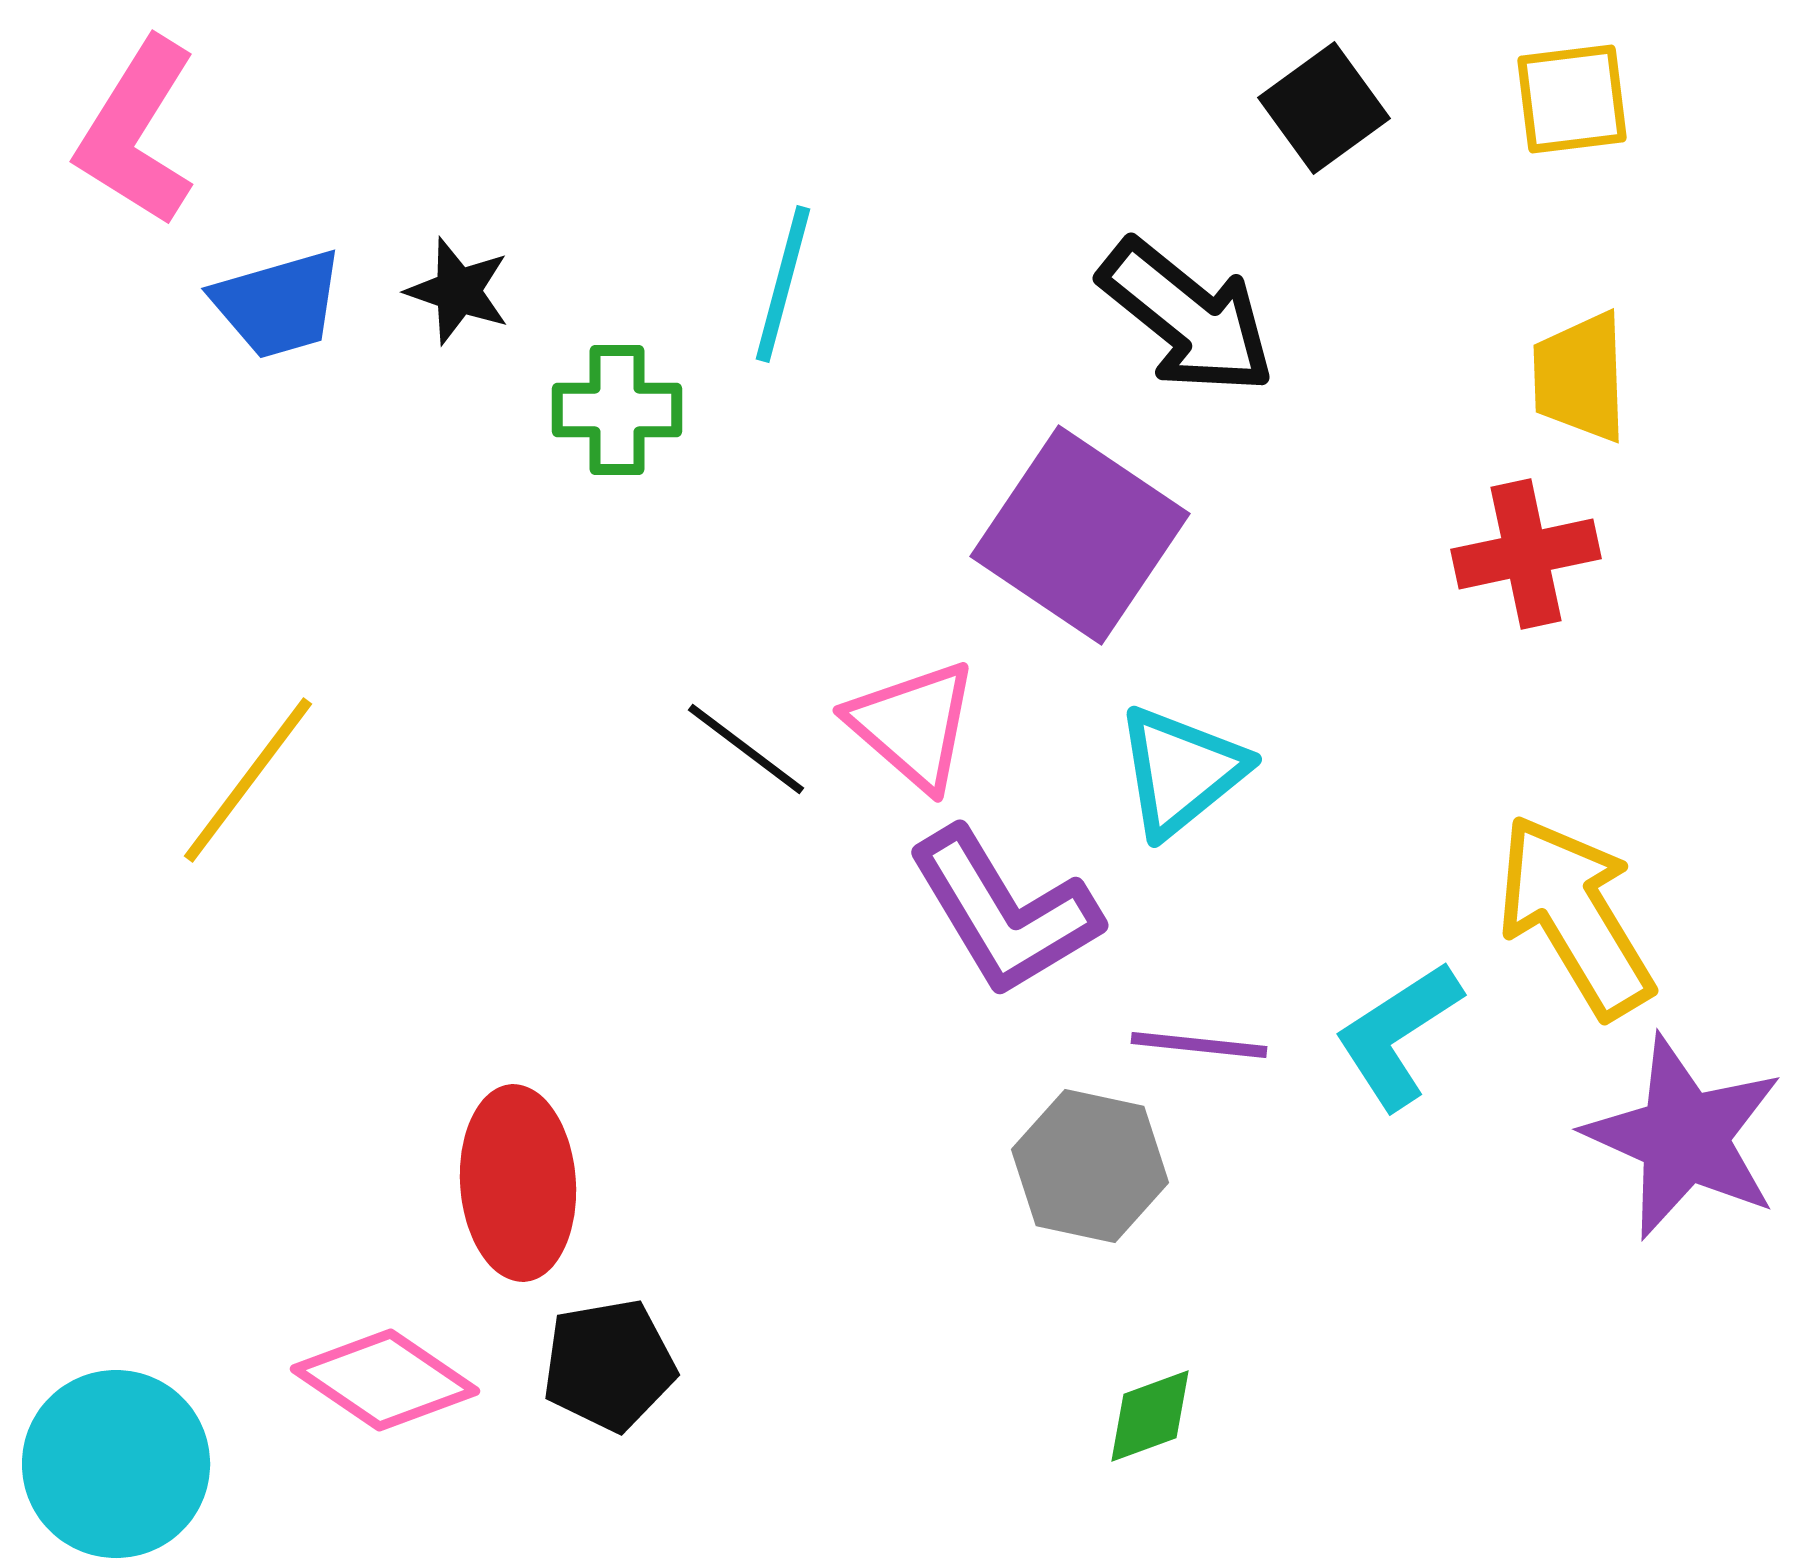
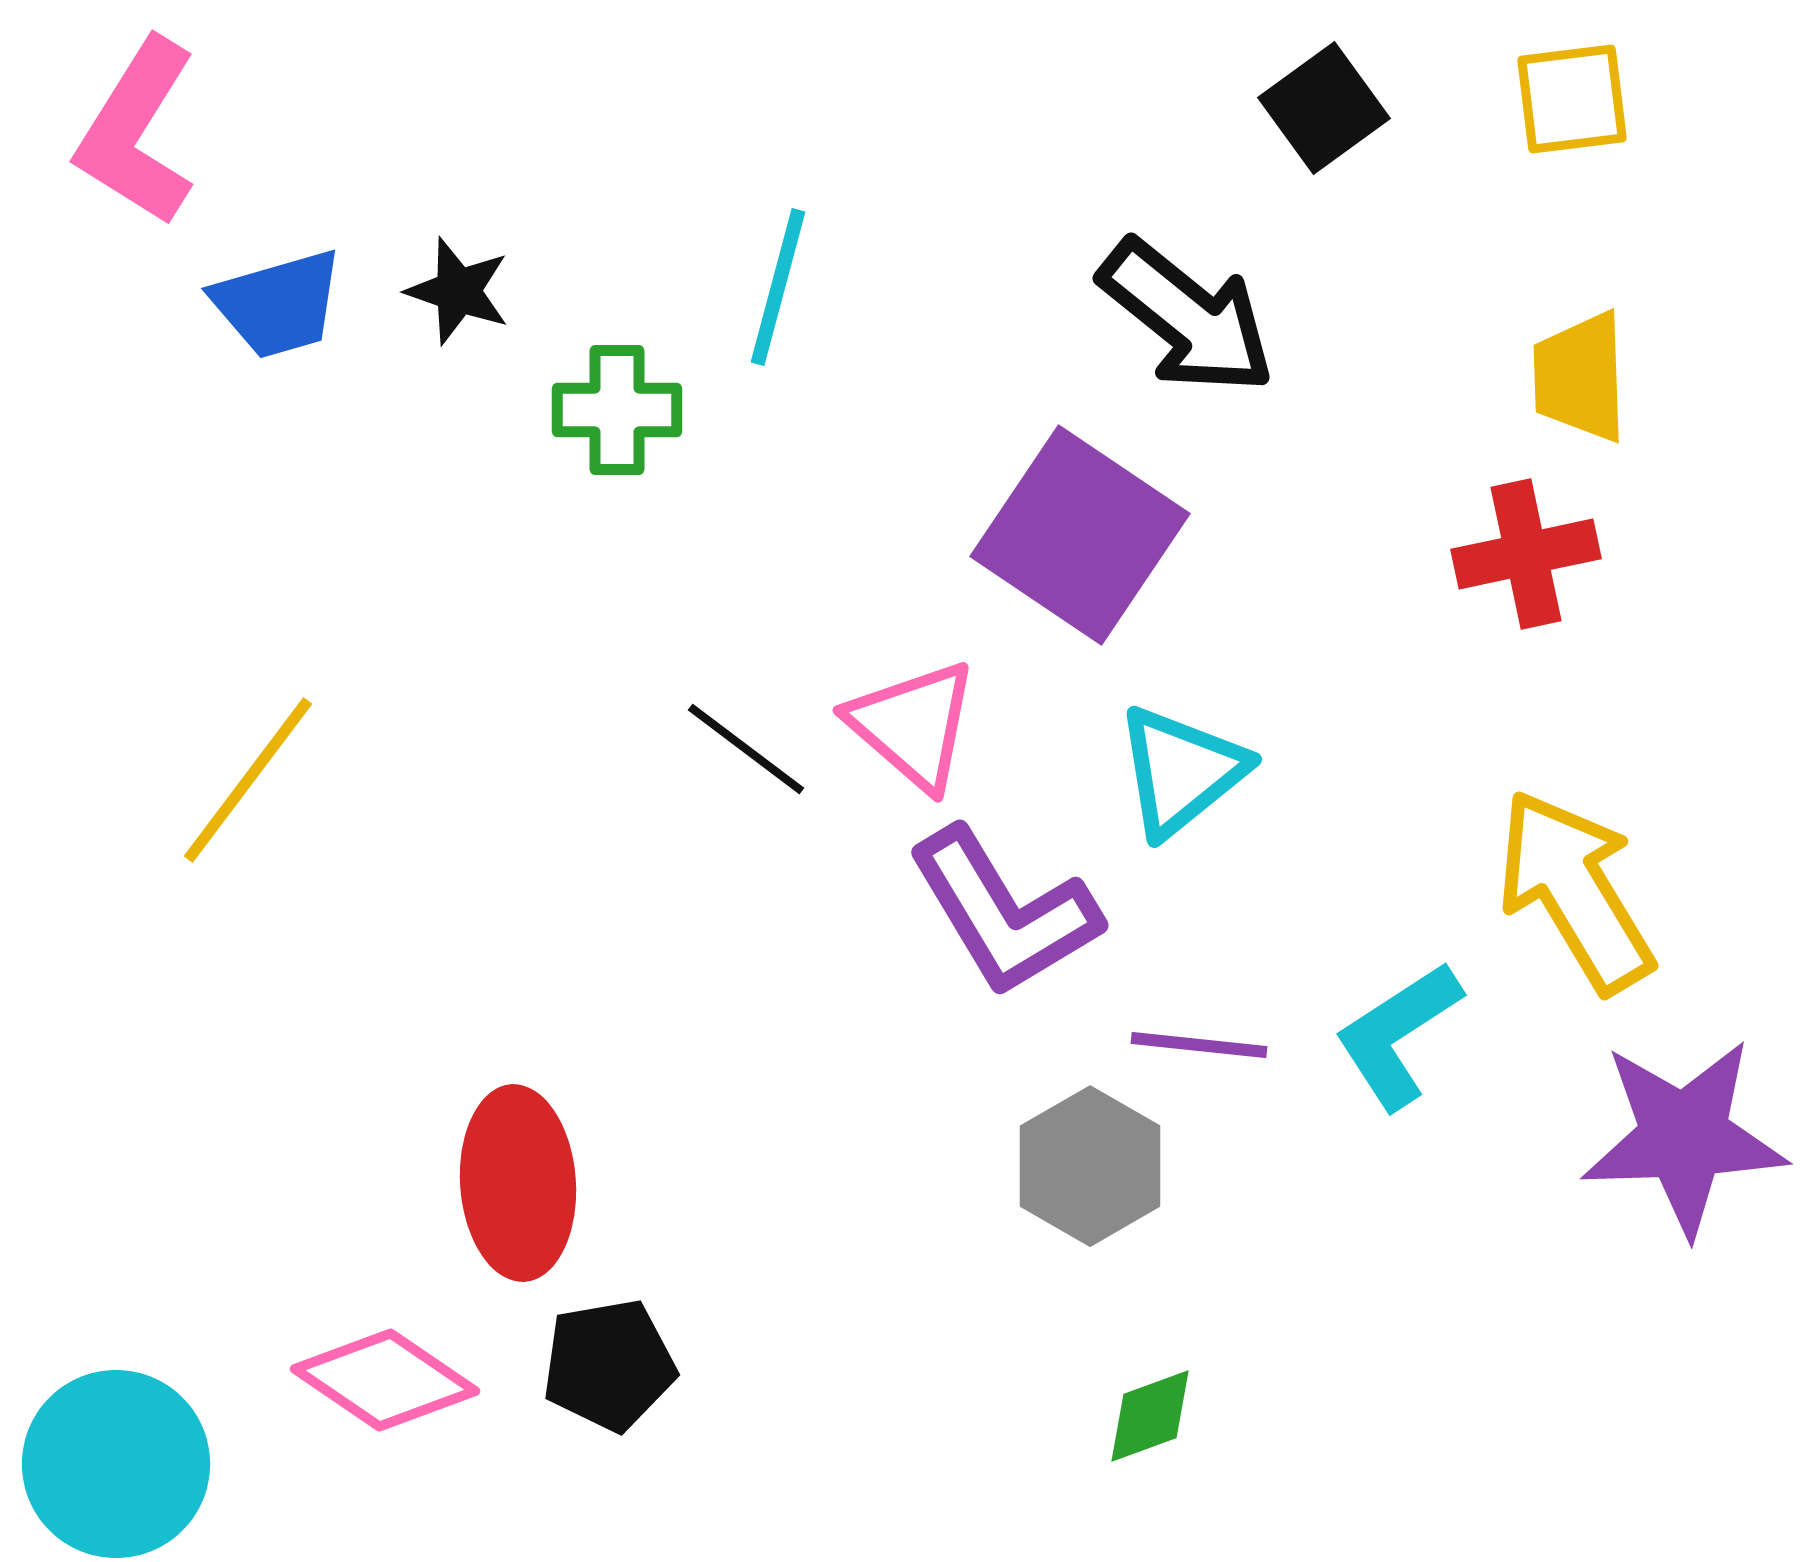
cyan line: moved 5 px left, 3 px down
yellow arrow: moved 25 px up
purple star: rotated 26 degrees counterclockwise
gray hexagon: rotated 18 degrees clockwise
